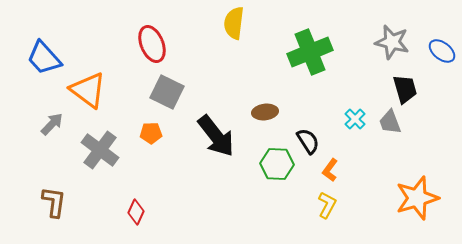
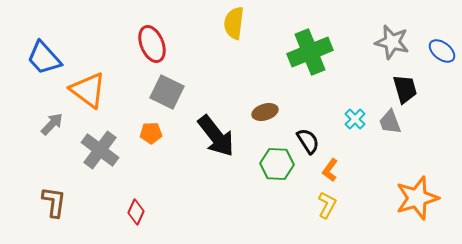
brown ellipse: rotated 10 degrees counterclockwise
